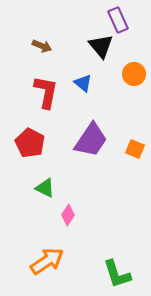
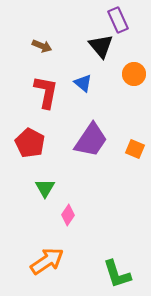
green triangle: rotated 35 degrees clockwise
